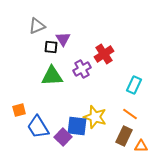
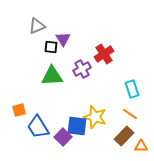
cyan rectangle: moved 2 px left, 4 px down; rotated 42 degrees counterclockwise
brown rectangle: rotated 18 degrees clockwise
